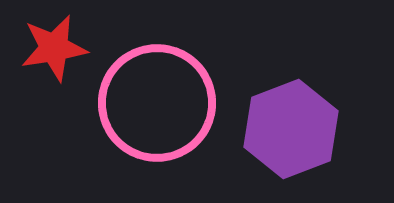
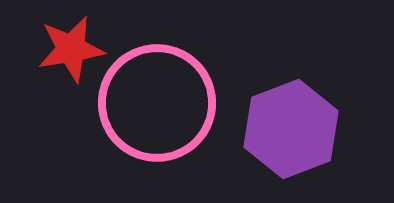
red star: moved 17 px right, 1 px down
